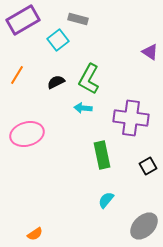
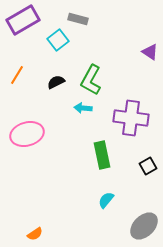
green L-shape: moved 2 px right, 1 px down
